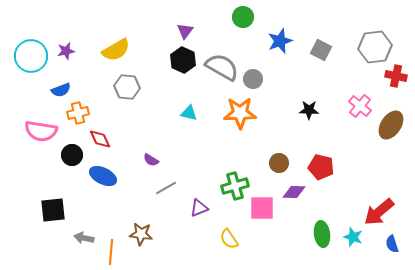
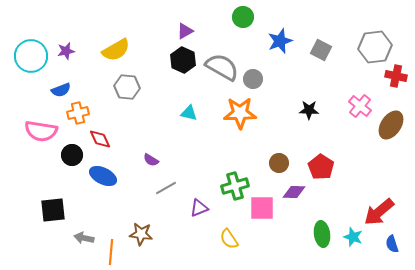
purple triangle at (185, 31): rotated 24 degrees clockwise
red pentagon at (321, 167): rotated 20 degrees clockwise
